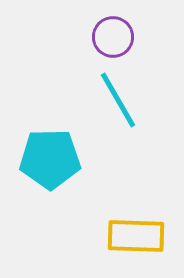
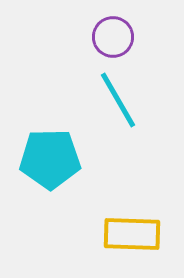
yellow rectangle: moved 4 px left, 2 px up
